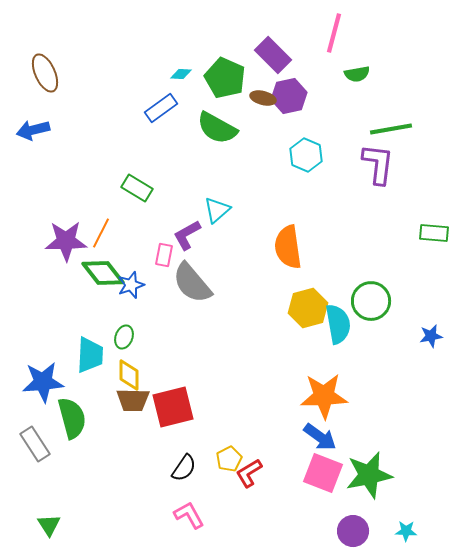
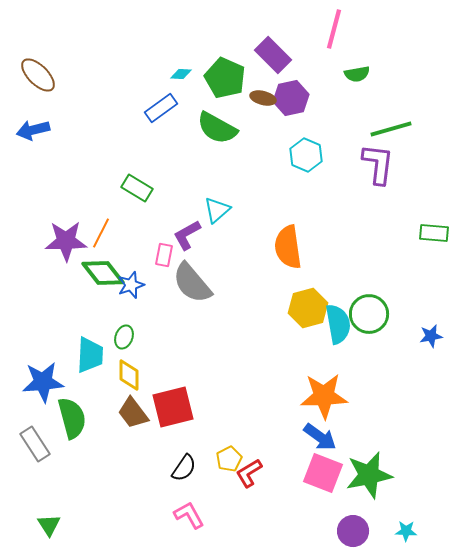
pink line at (334, 33): moved 4 px up
brown ellipse at (45, 73): moved 7 px left, 2 px down; rotated 21 degrees counterclockwise
purple hexagon at (289, 96): moved 2 px right, 2 px down
green line at (391, 129): rotated 6 degrees counterclockwise
green circle at (371, 301): moved 2 px left, 13 px down
brown trapezoid at (133, 400): moved 13 px down; rotated 52 degrees clockwise
